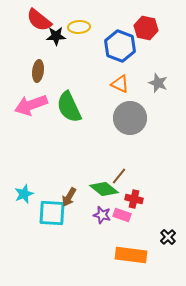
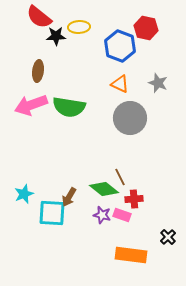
red semicircle: moved 3 px up
green semicircle: rotated 56 degrees counterclockwise
brown line: moved 1 px right, 1 px down; rotated 66 degrees counterclockwise
red cross: rotated 18 degrees counterclockwise
